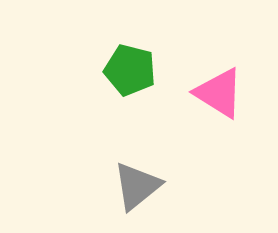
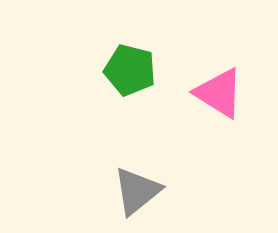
gray triangle: moved 5 px down
